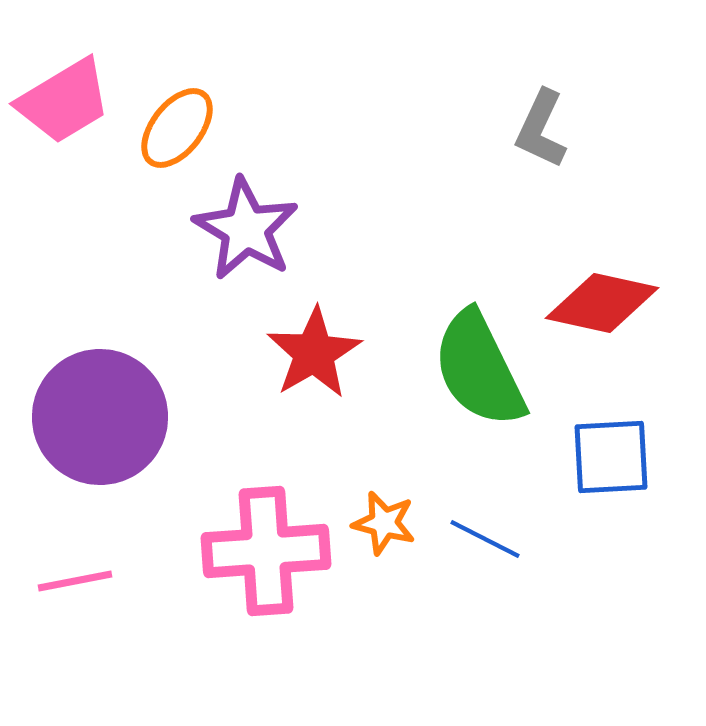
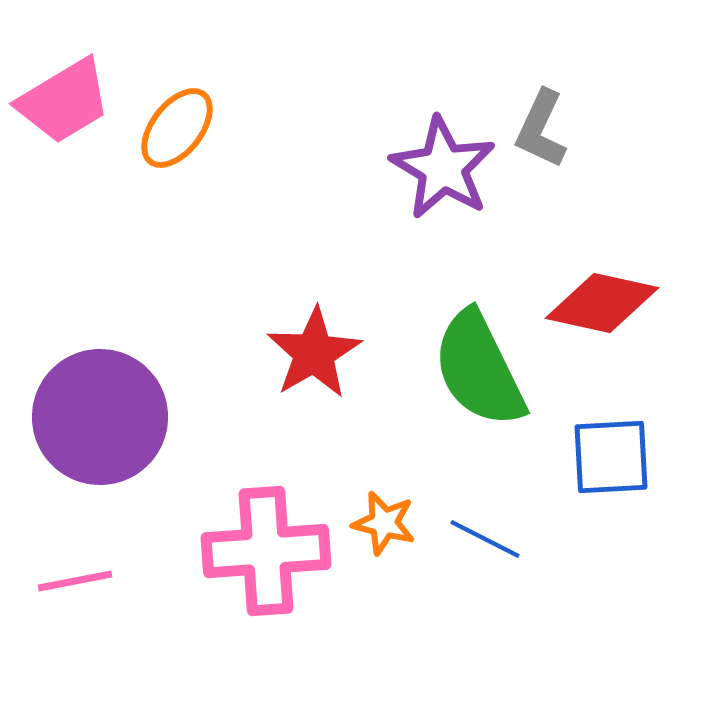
purple star: moved 197 px right, 61 px up
